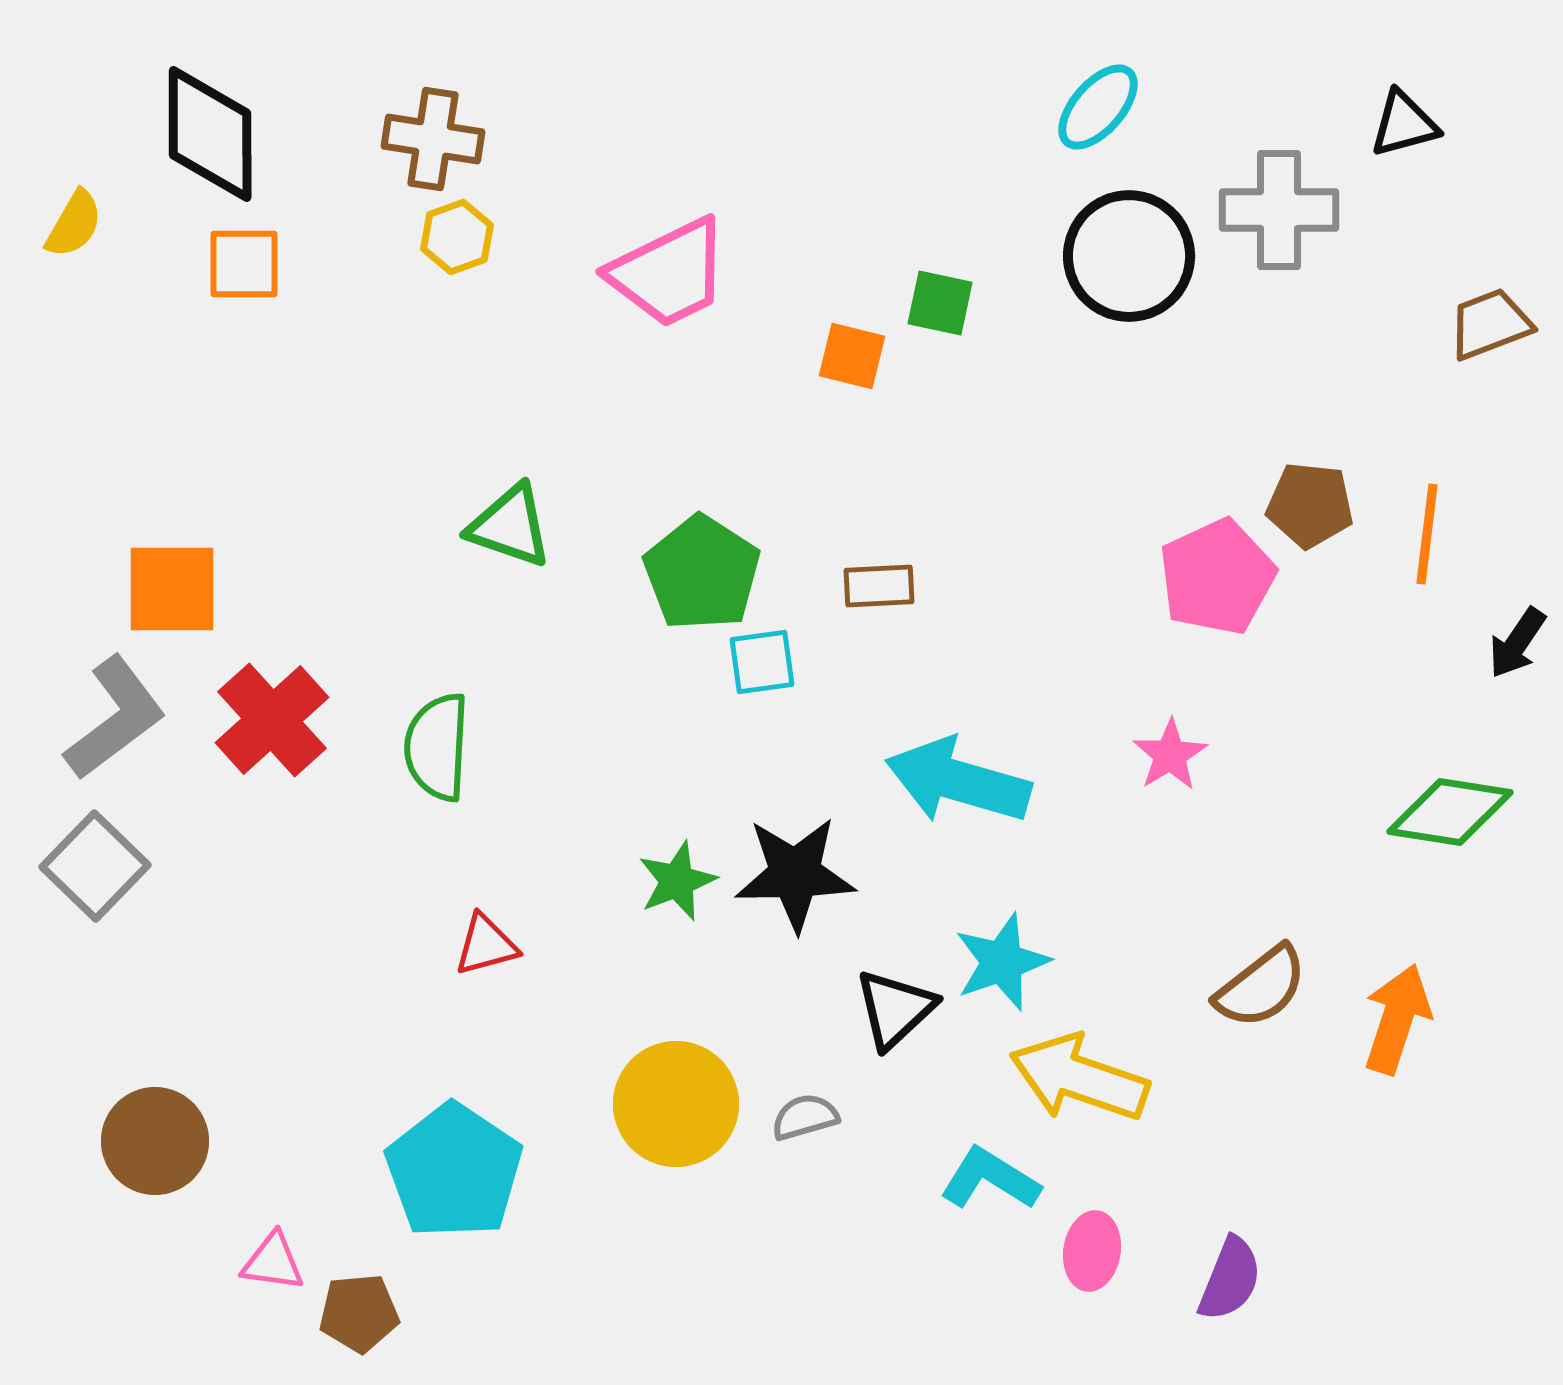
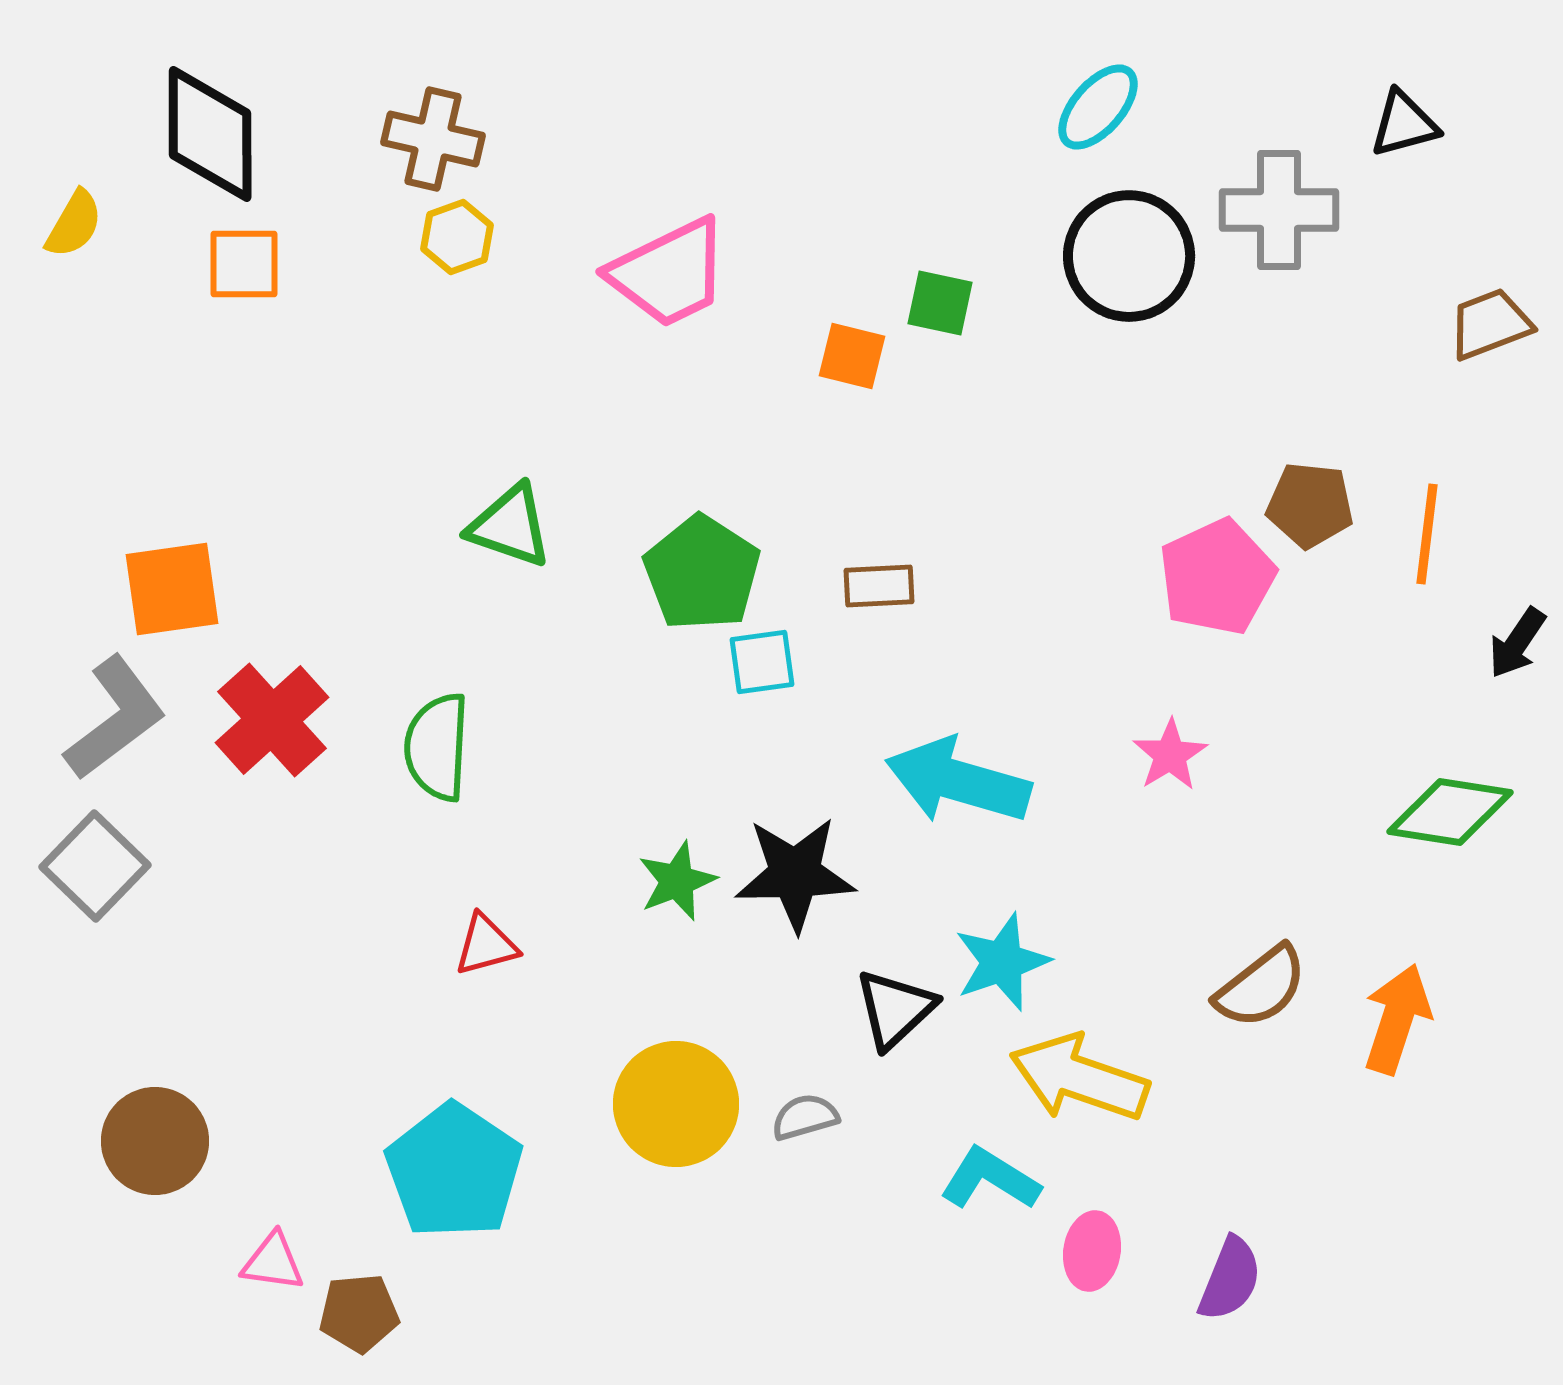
brown cross at (433, 139): rotated 4 degrees clockwise
orange square at (172, 589): rotated 8 degrees counterclockwise
